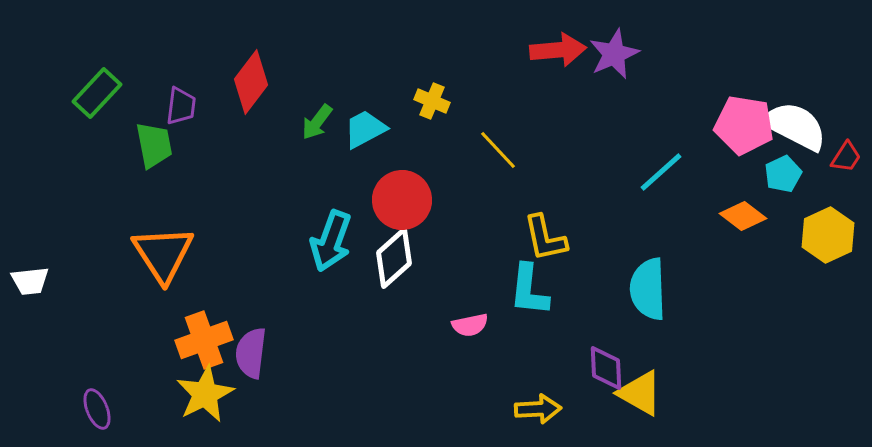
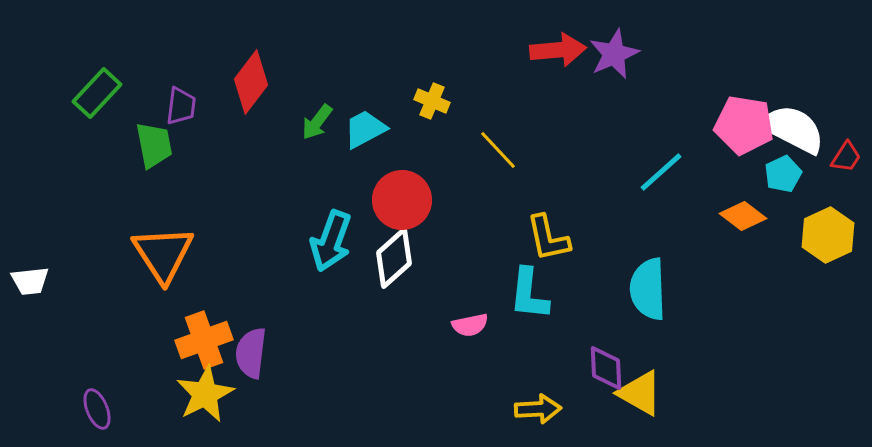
white semicircle: moved 2 px left, 3 px down
yellow L-shape: moved 3 px right
cyan L-shape: moved 4 px down
